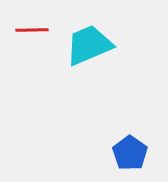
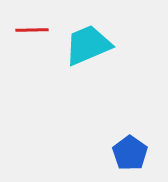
cyan trapezoid: moved 1 px left
